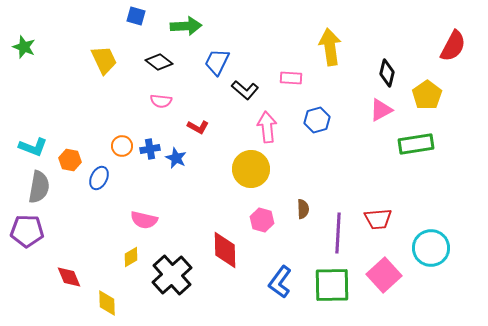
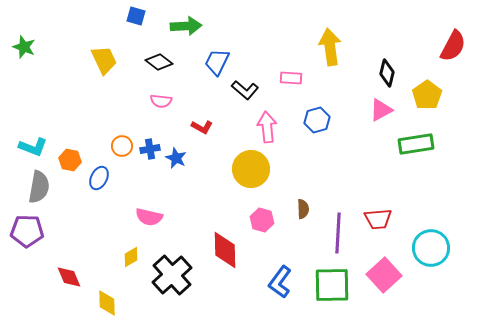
red L-shape at (198, 127): moved 4 px right
pink semicircle at (144, 220): moved 5 px right, 3 px up
